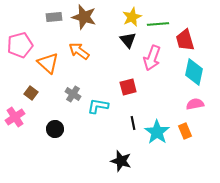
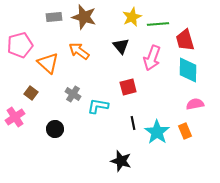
black triangle: moved 7 px left, 6 px down
cyan diamond: moved 6 px left, 2 px up; rotated 12 degrees counterclockwise
